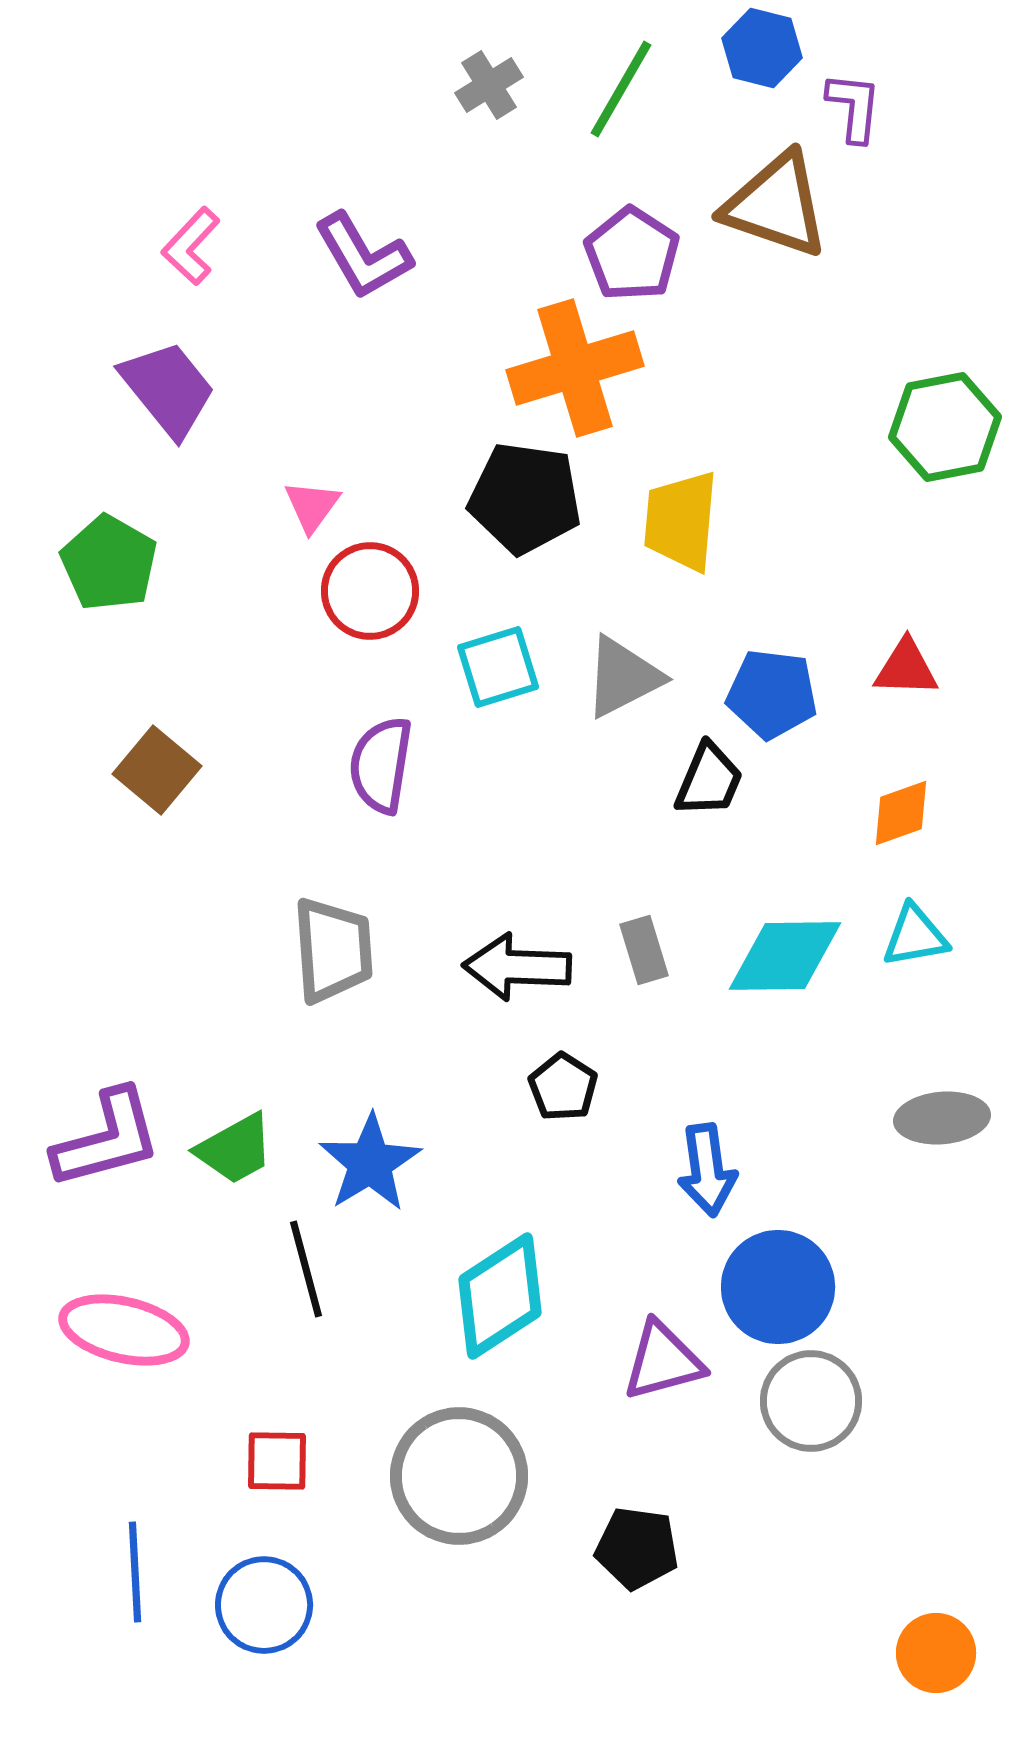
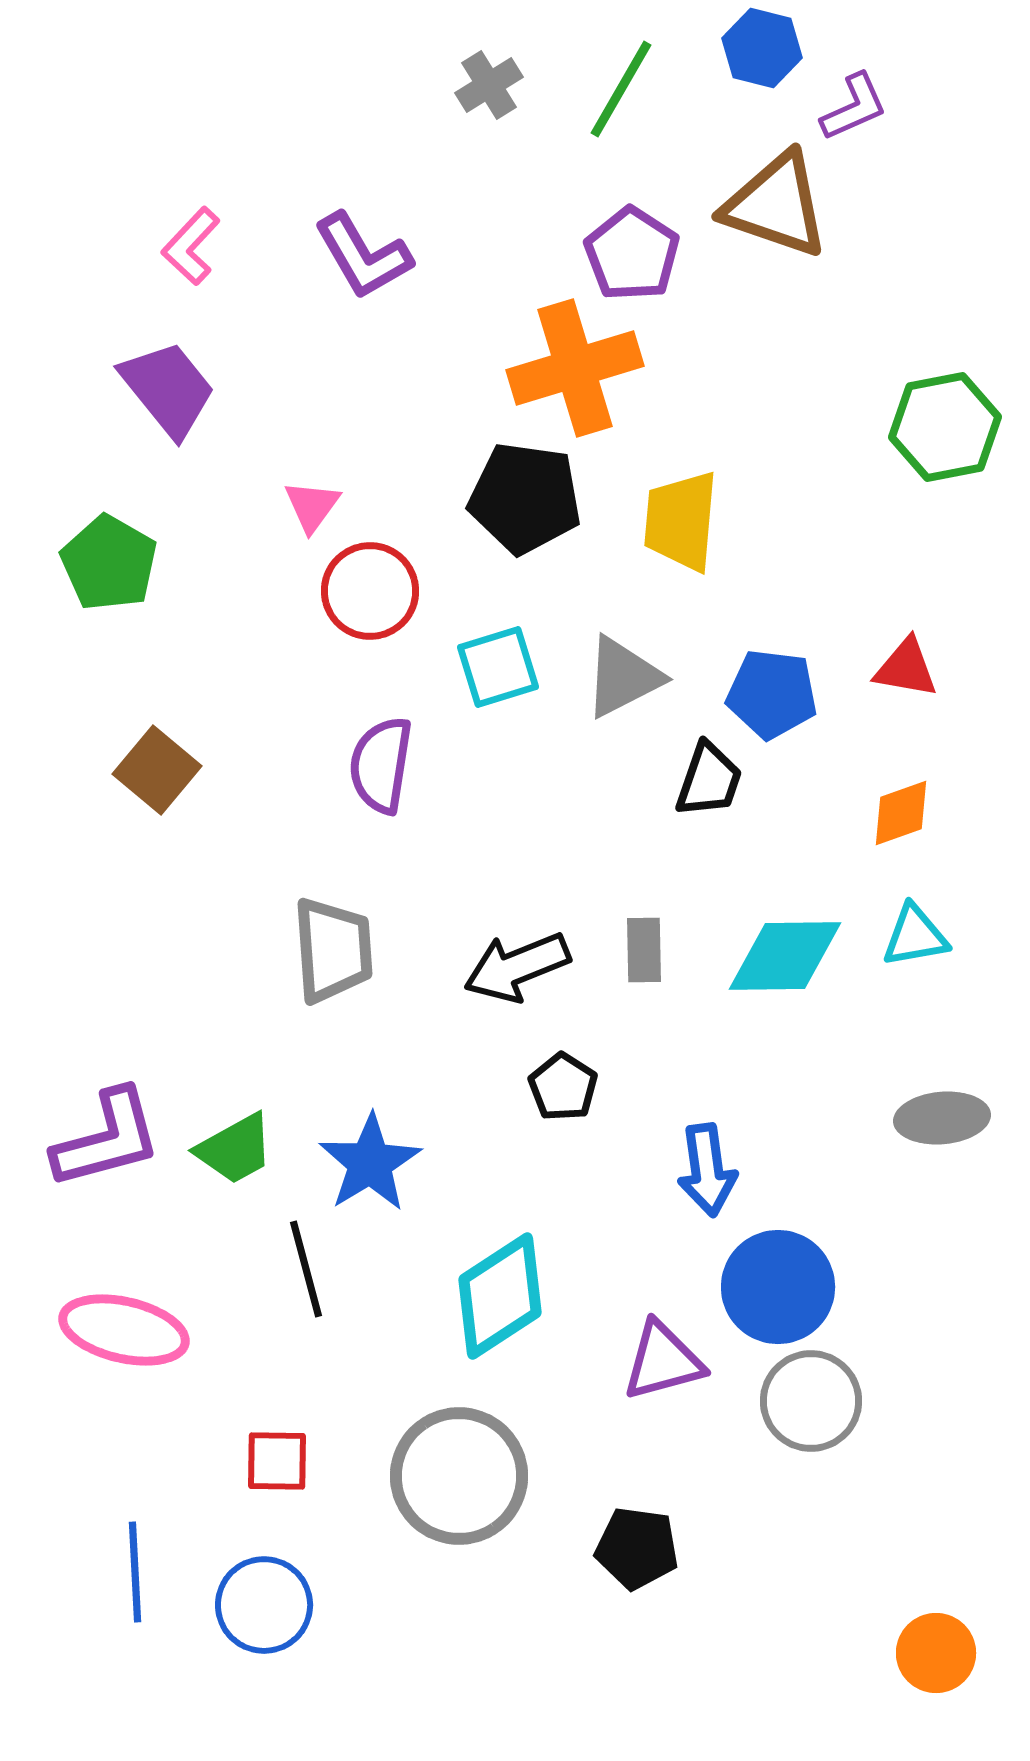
purple L-shape at (854, 107): rotated 60 degrees clockwise
red triangle at (906, 668): rotated 8 degrees clockwise
black trapezoid at (709, 780): rotated 4 degrees counterclockwise
gray rectangle at (644, 950): rotated 16 degrees clockwise
black arrow at (517, 967): rotated 24 degrees counterclockwise
